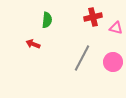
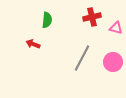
red cross: moved 1 px left
